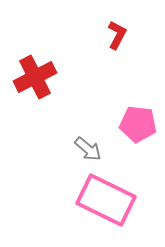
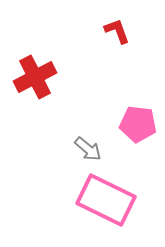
red L-shape: moved 4 px up; rotated 48 degrees counterclockwise
